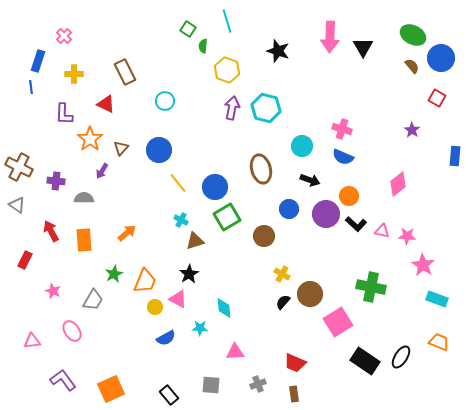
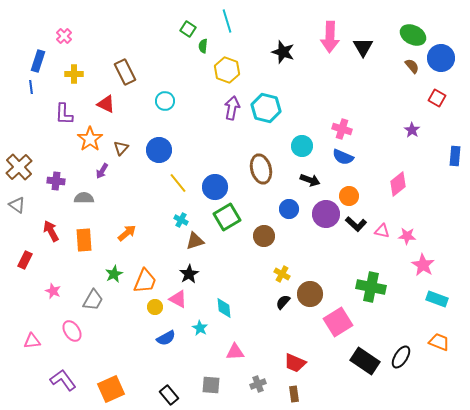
black star at (278, 51): moved 5 px right, 1 px down
brown cross at (19, 167): rotated 20 degrees clockwise
cyan star at (200, 328): rotated 28 degrees clockwise
